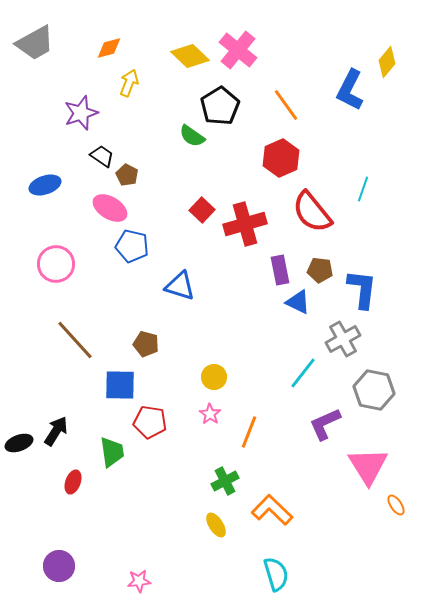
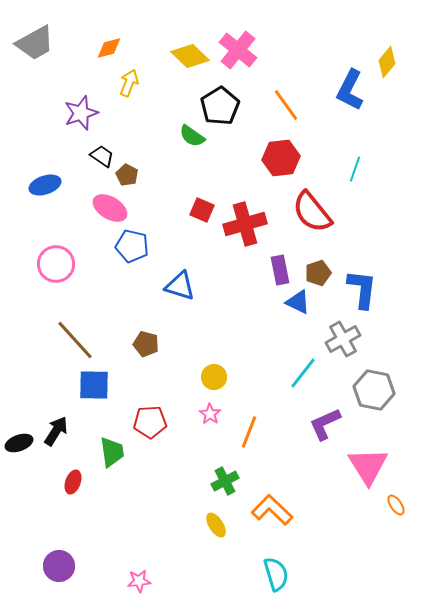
red hexagon at (281, 158): rotated 18 degrees clockwise
cyan line at (363, 189): moved 8 px left, 20 px up
red square at (202, 210): rotated 20 degrees counterclockwise
brown pentagon at (320, 270): moved 2 px left, 3 px down; rotated 25 degrees counterclockwise
blue square at (120, 385): moved 26 px left
red pentagon at (150, 422): rotated 12 degrees counterclockwise
